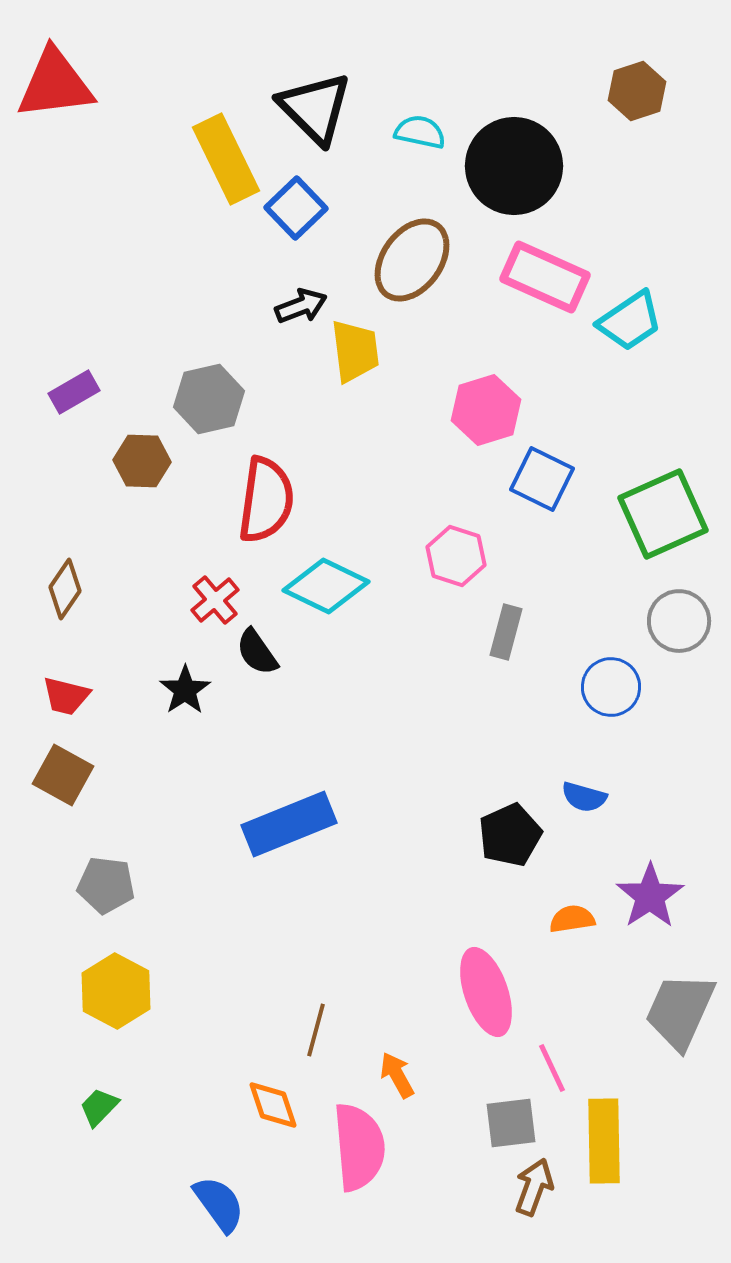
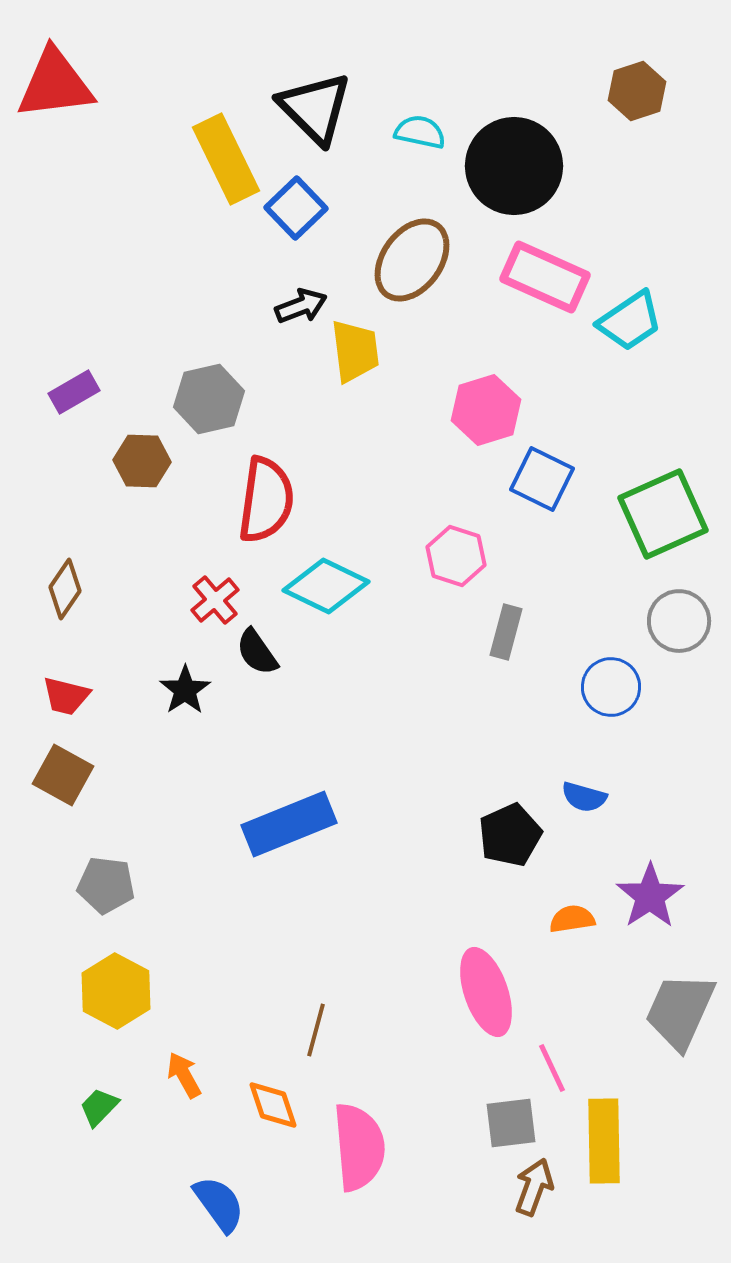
orange arrow at (397, 1075): moved 213 px left
